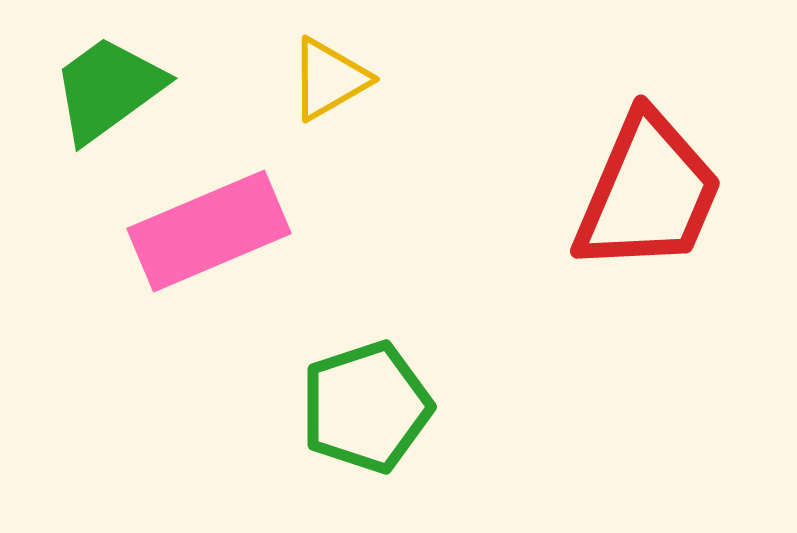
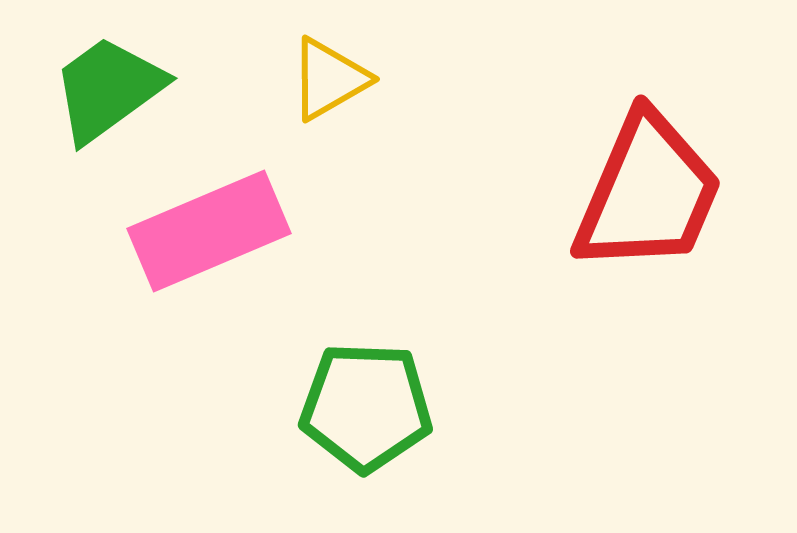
green pentagon: rotated 20 degrees clockwise
